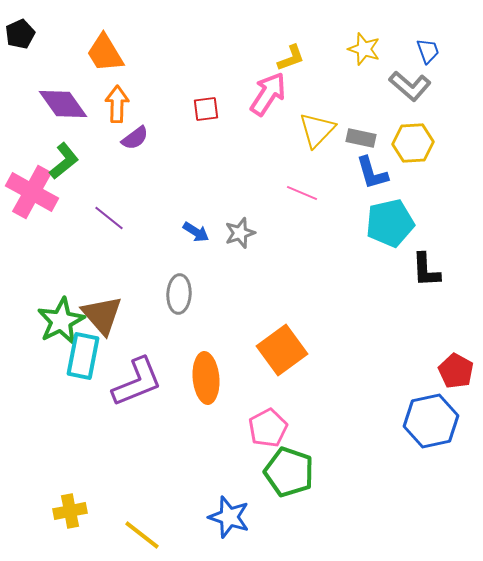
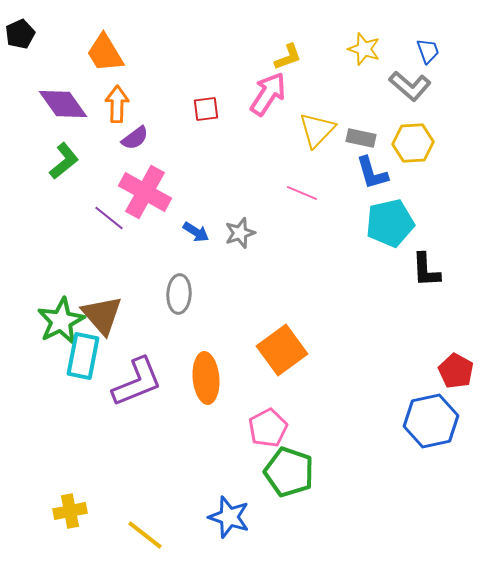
yellow L-shape: moved 3 px left, 1 px up
pink cross: moved 113 px right
yellow line: moved 3 px right
